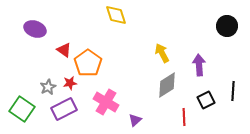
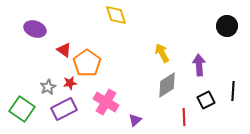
orange pentagon: moved 1 px left
